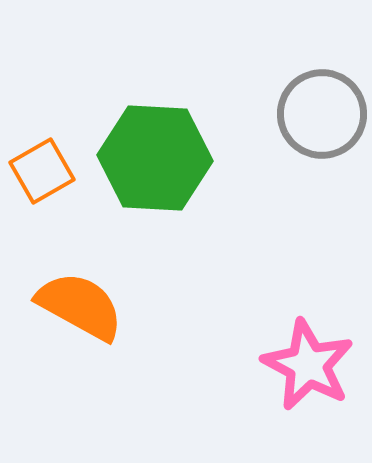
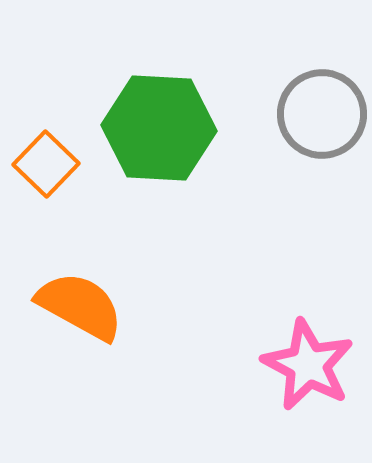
green hexagon: moved 4 px right, 30 px up
orange square: moved 4 px right, 7 px up; rotated 16 degrees counterclockwise
